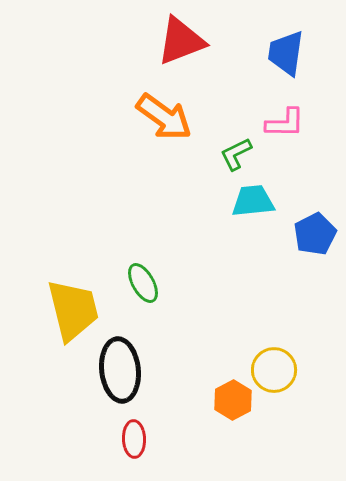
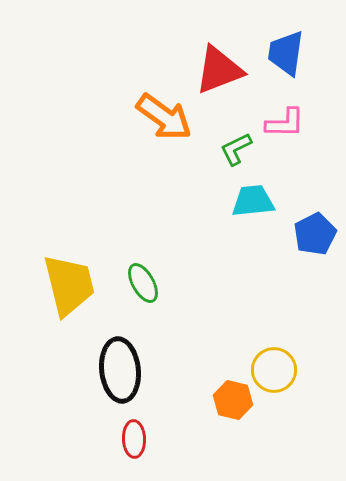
red triangle: moved 38 px right, 29 px down
green L-shape: moved 5 px up
yellow trapezoid: moved 4 px left, 25 px up
orange hexagon: rotated 18 degrees counterclockwise
